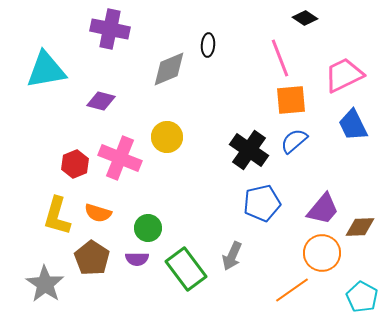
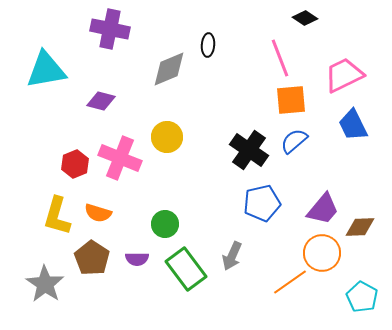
green circle: moved 17 px right, 4 px up
orange line: moved 2 px left, 8 px up
